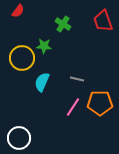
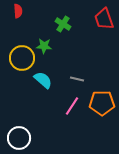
red semicircle: rotated 40 degrees counterclockwise
red trapezoid: moved 1 px right, 2 px up
cyan semicircle: moved 1 px right, 2 px up; rotated 108 degrees clockwise
orange pentagon: moved 2 px right
pink line: moved 1 px left, 1 px up
